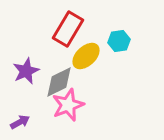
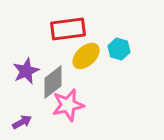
red rectangle: rotated 52 degrees clockwise
cyan hexagon: moved 8 px down; rotated 25 degrees clockwise
gray diamond: moved 6 px left; rotated 12 degrees counterclockwise
pink star: rotated 8 degrees clockwise
purple arrow: moved 2 px right
